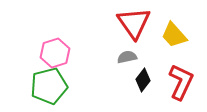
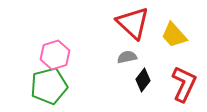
red triangle: moved 1 px left; rotated 12 degrees counterclockwise
pink hexagon: moved 2 px down
red L-shape: moved 3 px right, 2 px down
